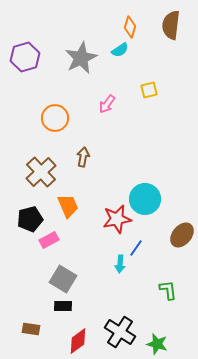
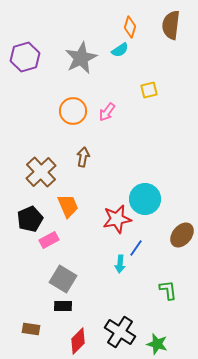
pink arrow: moved 8 px down
orange circle: moved 18 px right, 7 px up
black pentagon: rotated 10 degrees counterclockwise
red diamond: rotated 8 degrees counterclockwise
